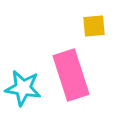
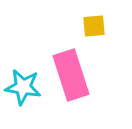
cyan star: moved 1 px up
